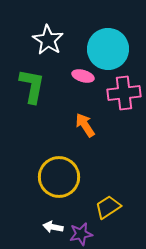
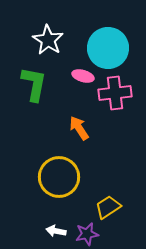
cyan circle: moved 1 px up
green L-shape: moved 2 px right, 2 px up
pink cross: moved 9 px left
orange arrow: moved 6 px left, 3 px down
white arrow: moved 3 px right, 4 px down
purple star: moved 6 px right
